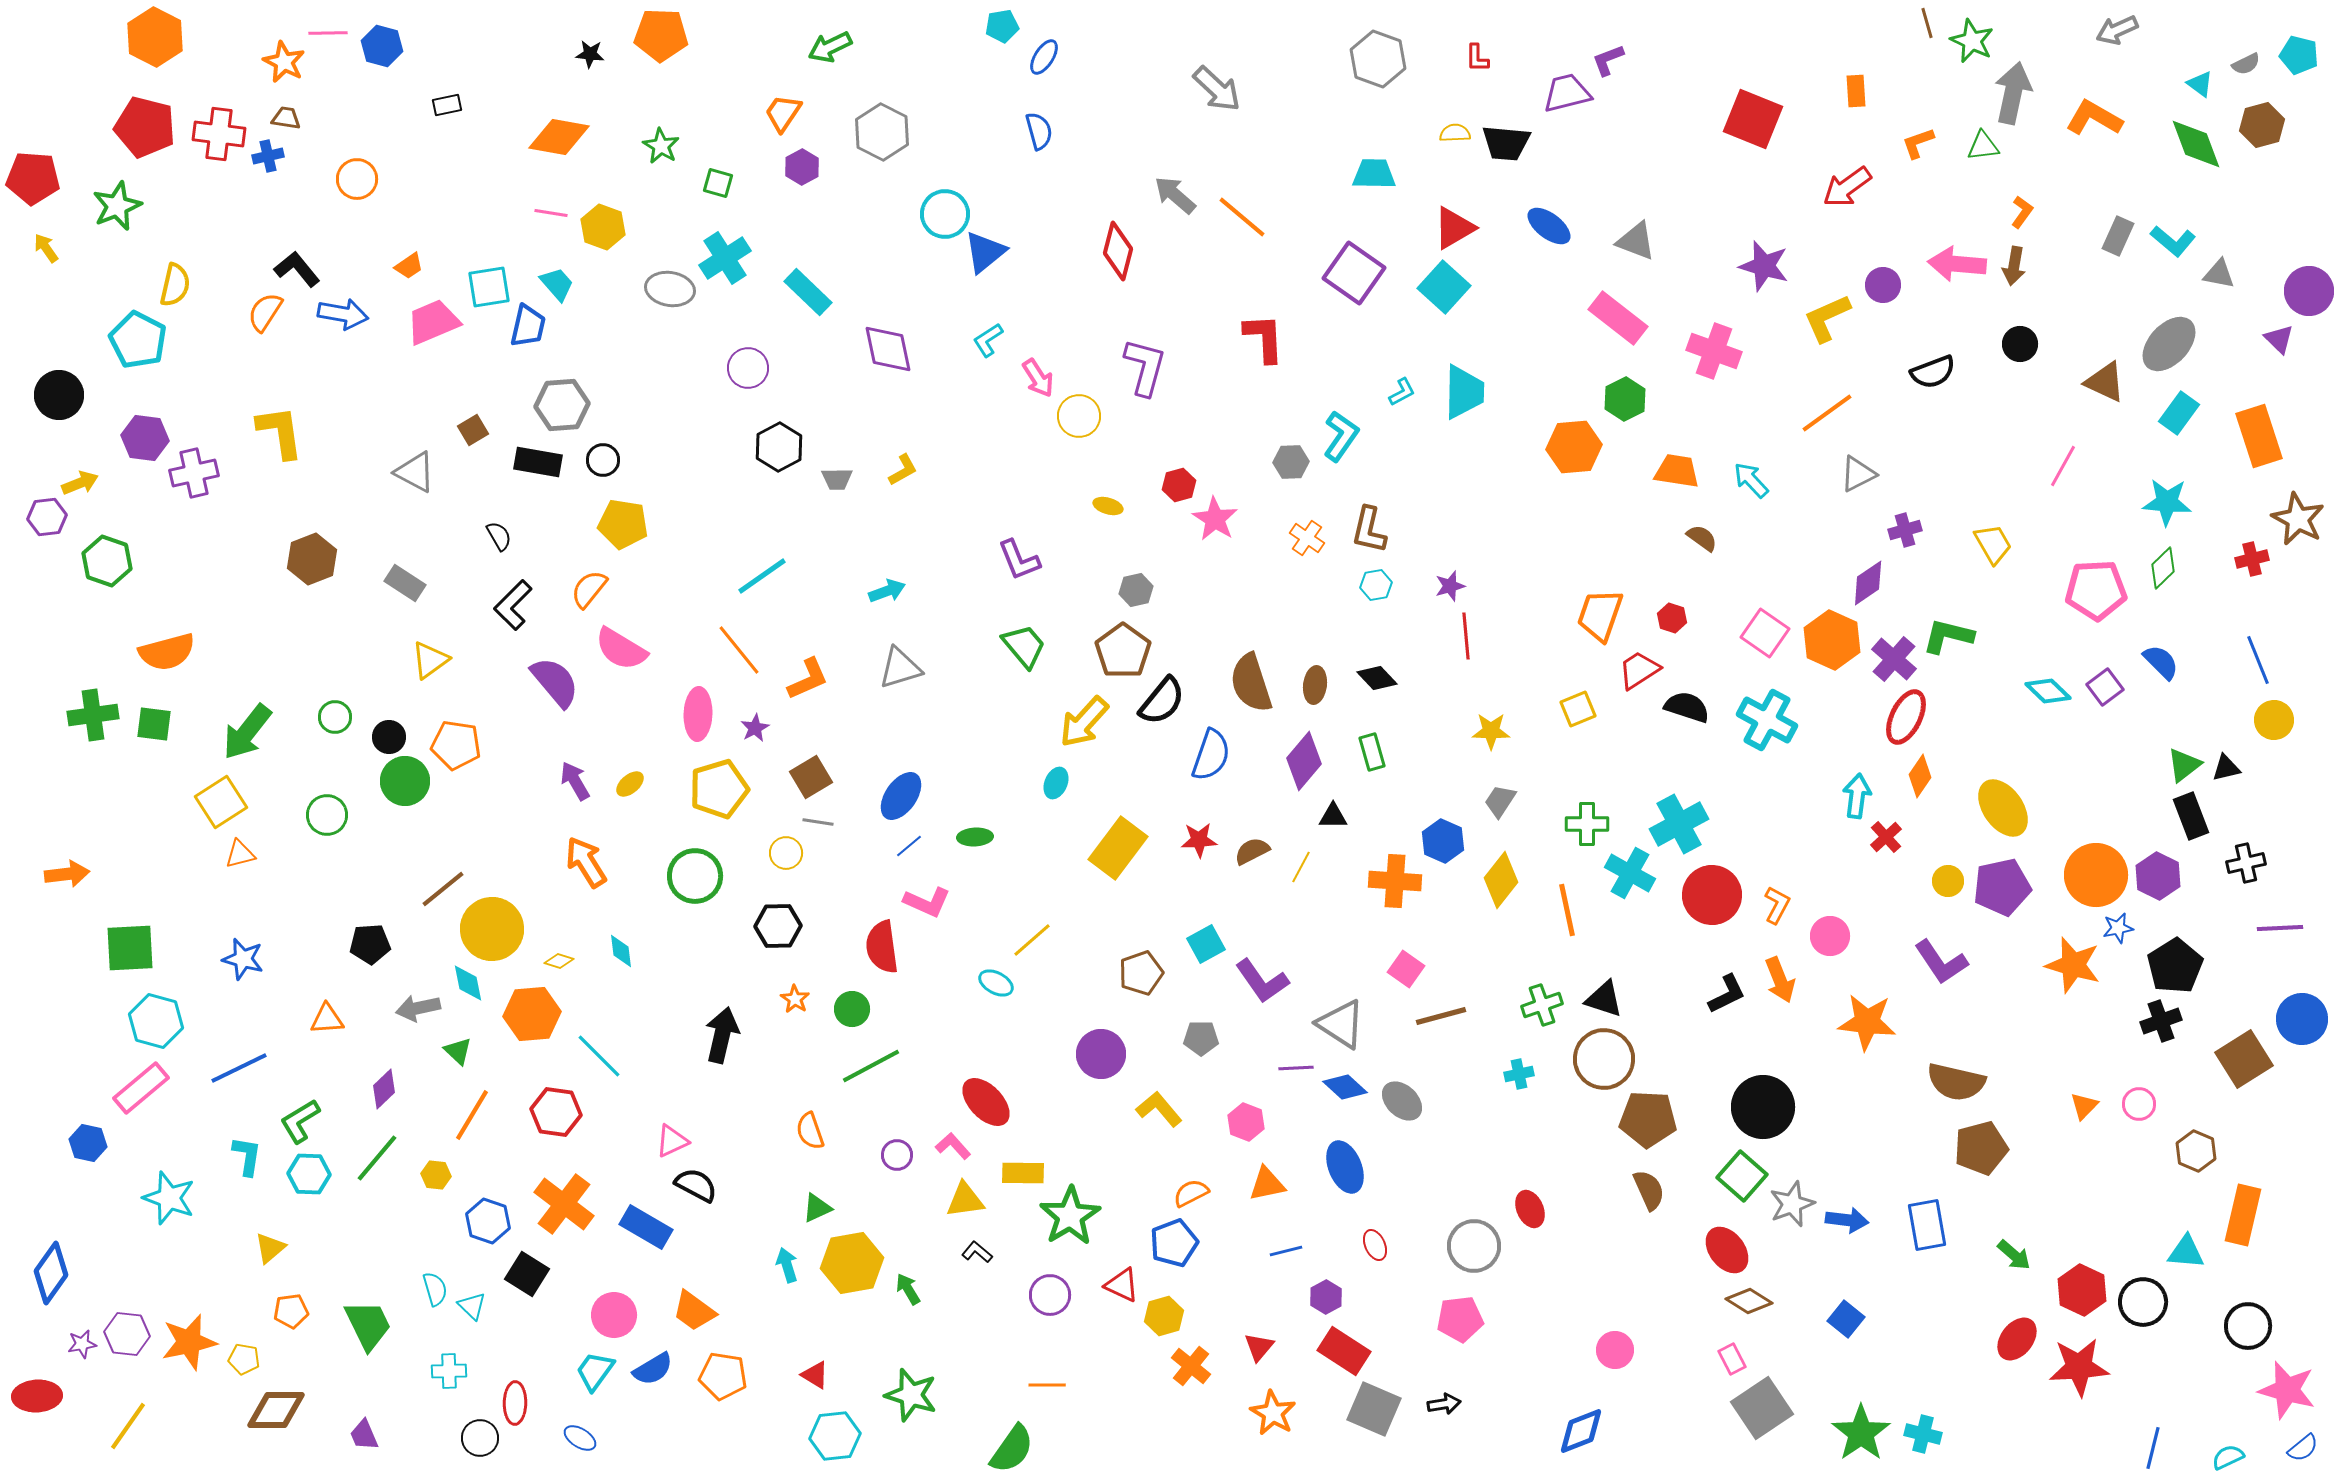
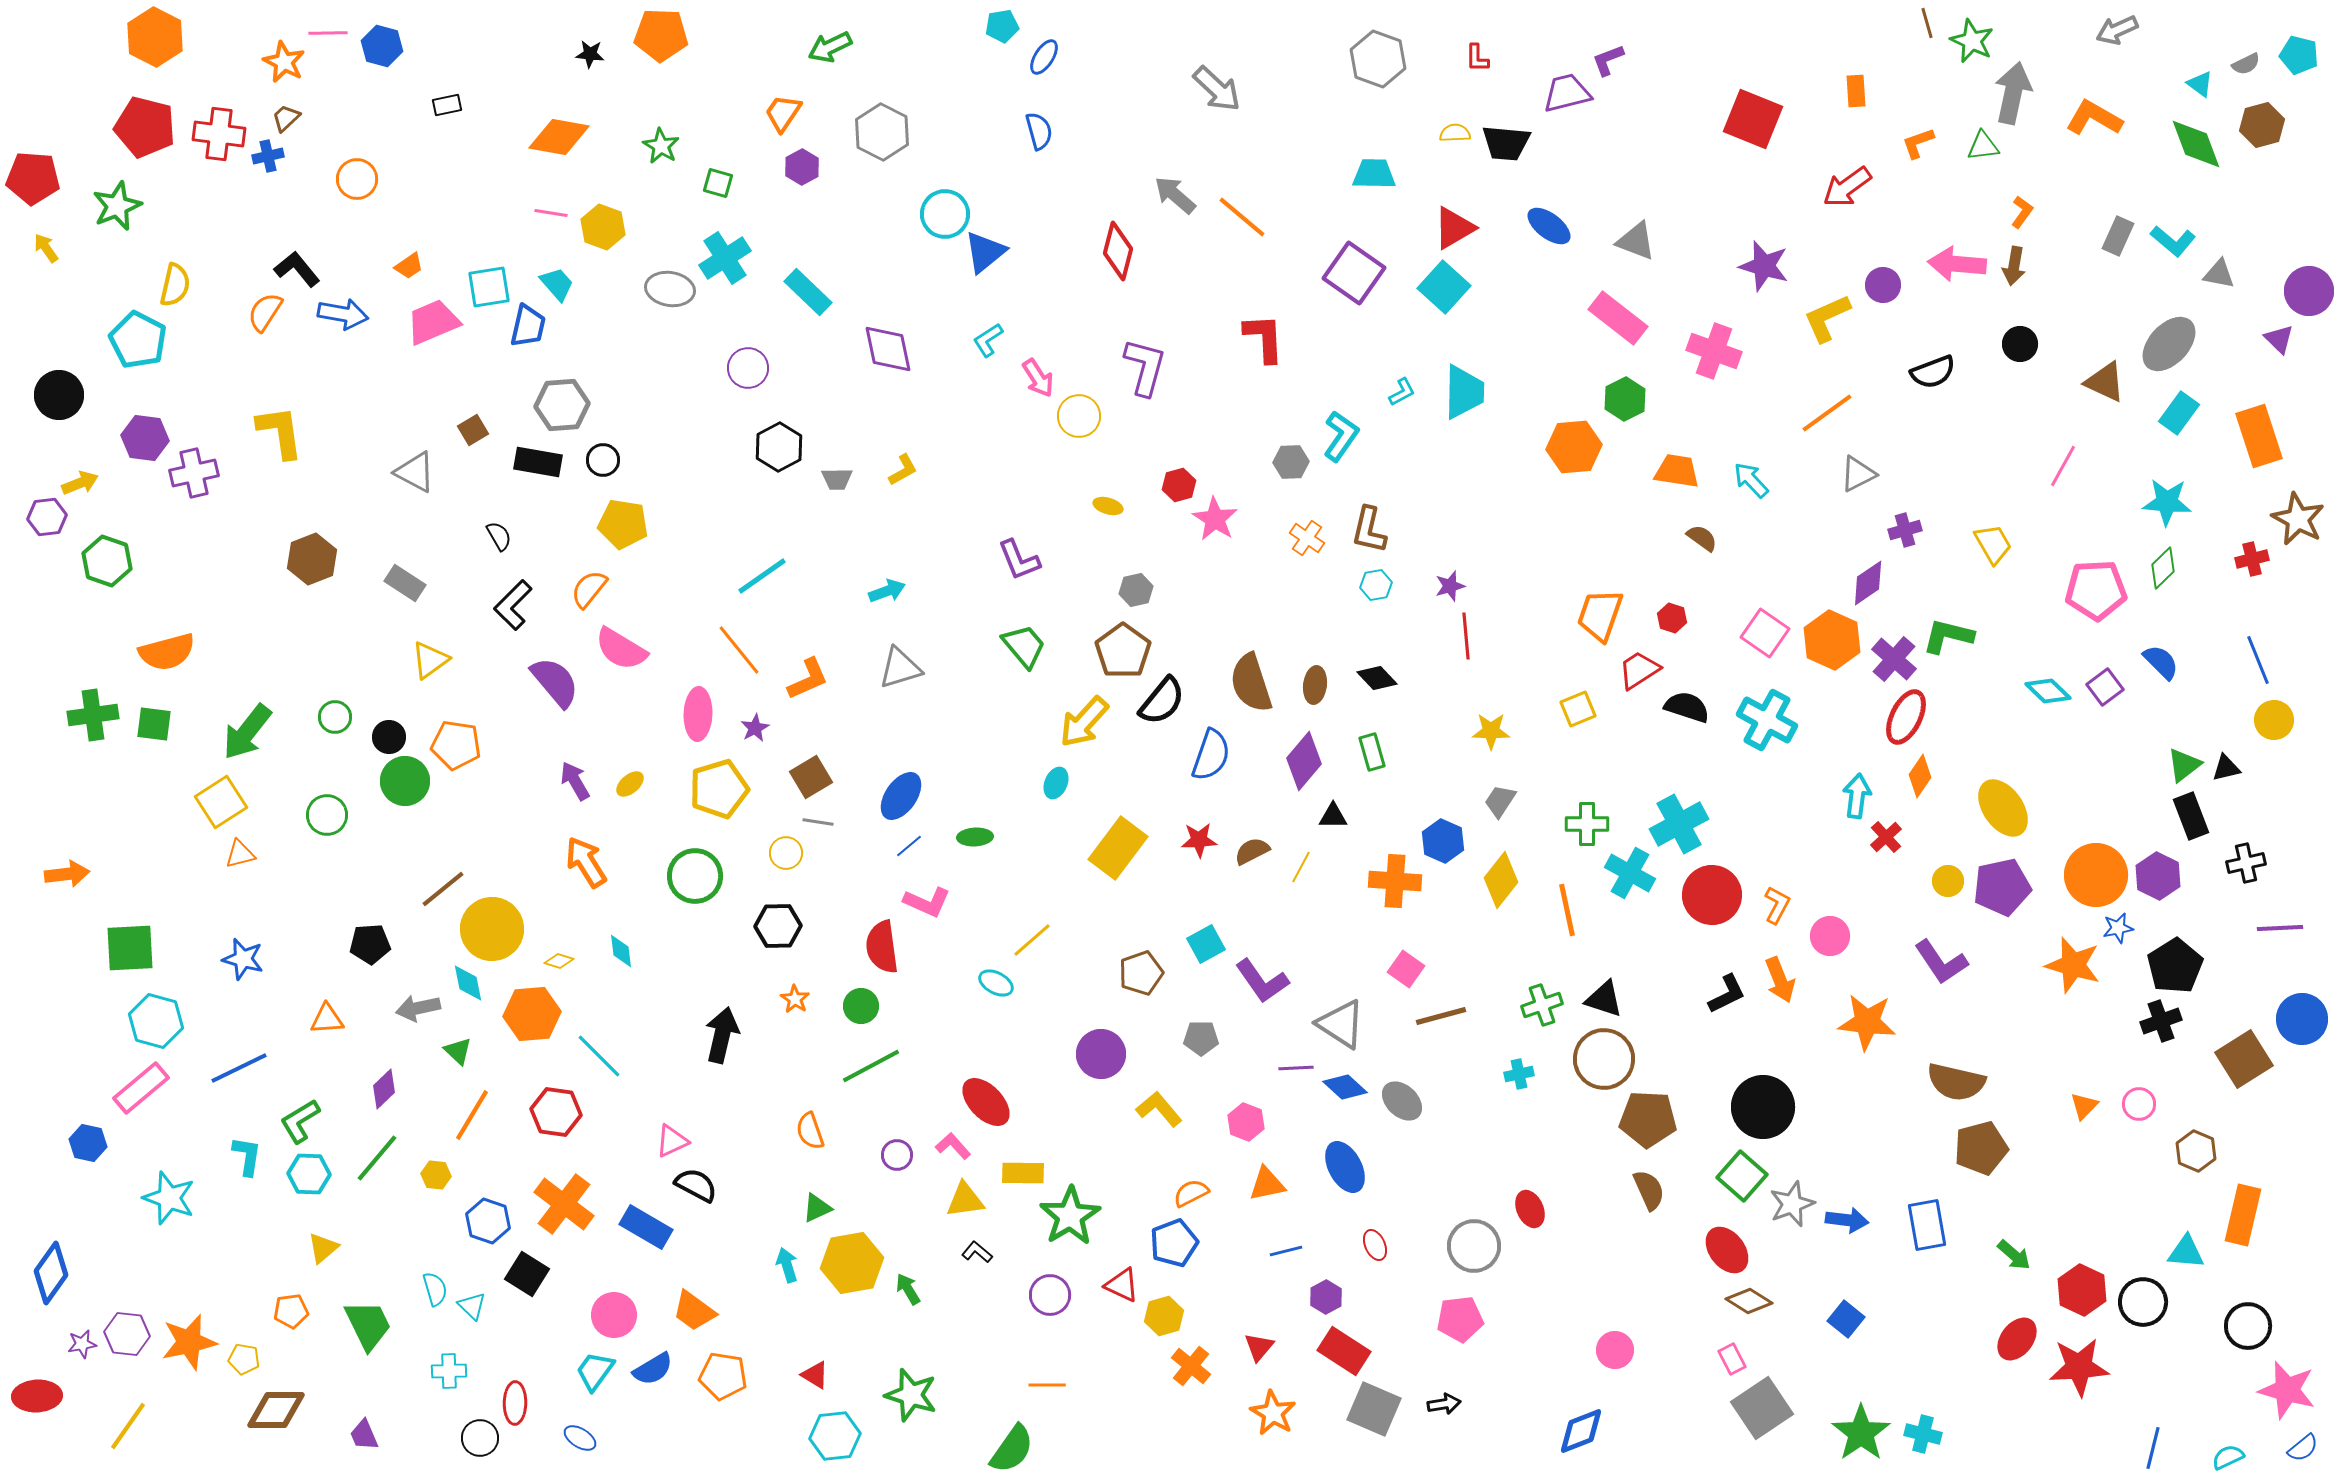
brown trapezoid at (286, 118): rotated 52 degrees counterclockwise
green circle at (852, 1009): moved 9 px right, 3 px up
blue ellipse at (1345, 1167): rotated 6 degrees counterclockwise
yellow triangle at (270, 1248): moved 53 px right
